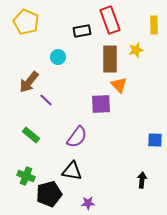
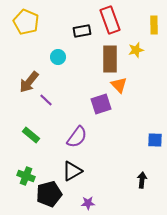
purple square: rotated 15 degrees counterclockwise
black triangle: rotated 40 degrees counterclockwise
